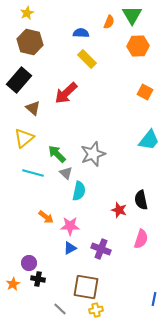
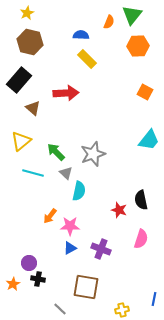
green triangle: rotated 10 degrees clockwise
blue semicircle: moved 2 px down
red arrow: rotated 140 degrees counterclockwise
yellow triangle: moved 3 px left, 3 px down
green arrow: moved 1 px left, 2 px up
orange arrow: moved 4 px right, 1 px up; rotated 91 degrees clockwise
yellow cross: moved 26 px right
